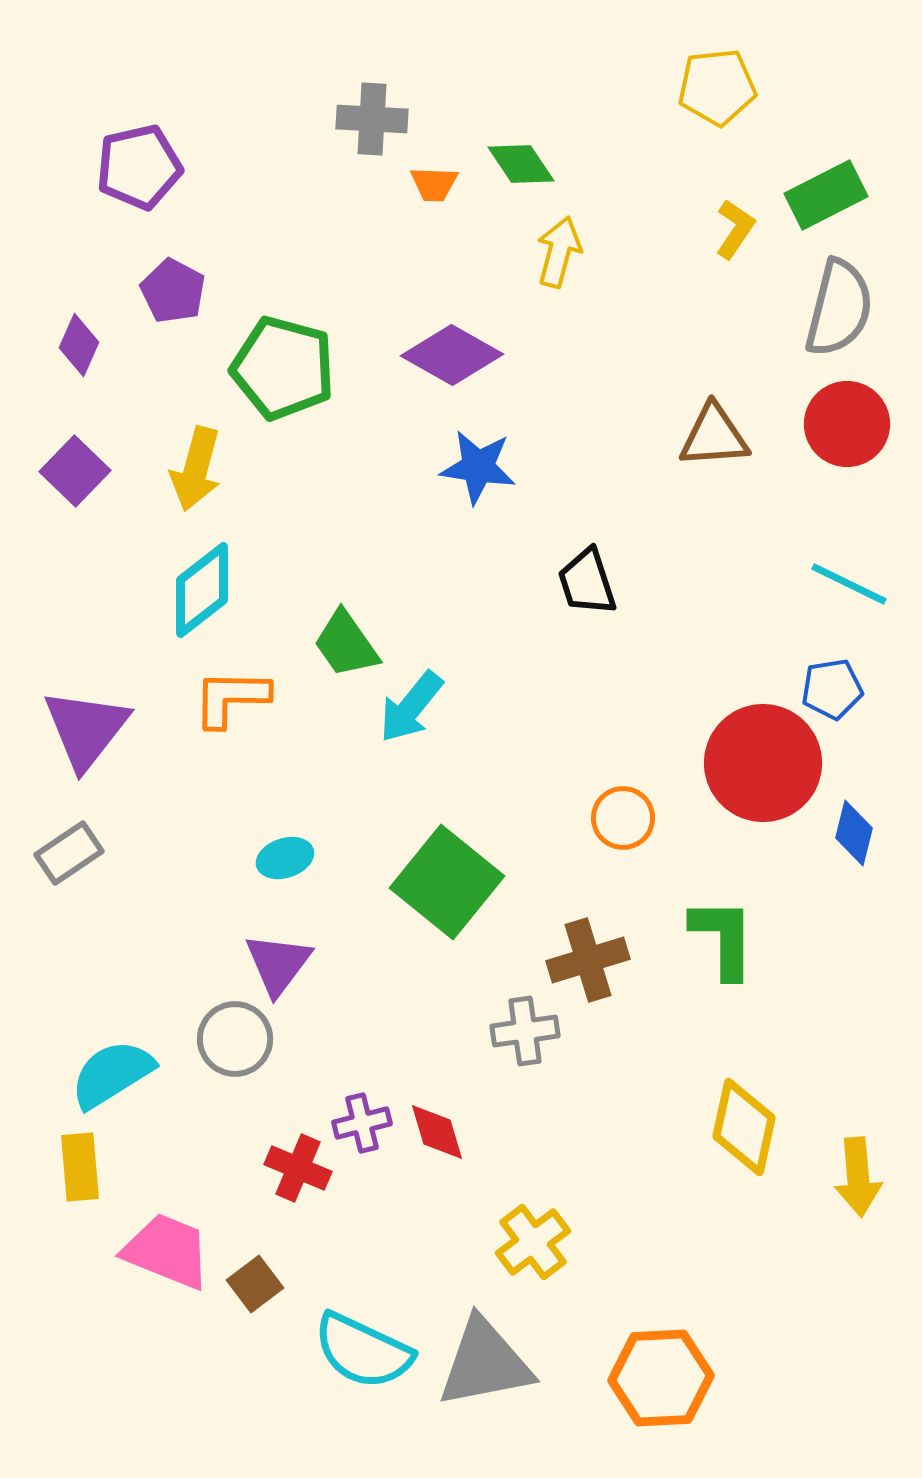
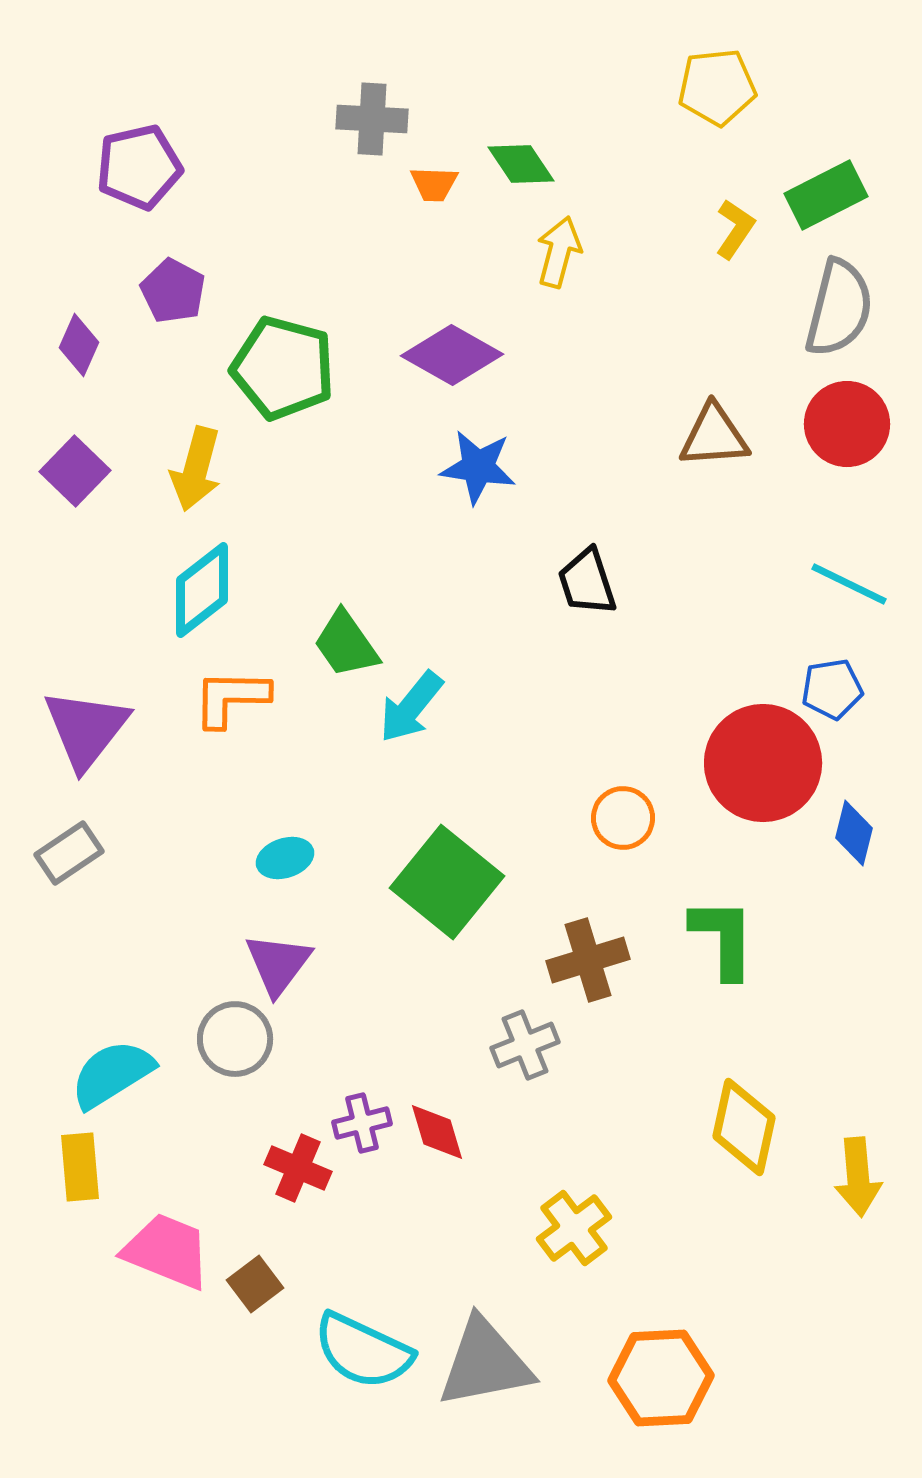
gray cross at (525, 1031): moved 14 px down; rotated 14 degrees counterclockwise
yellow cross at (533, 1242): moved 41 px right, 14 px up
